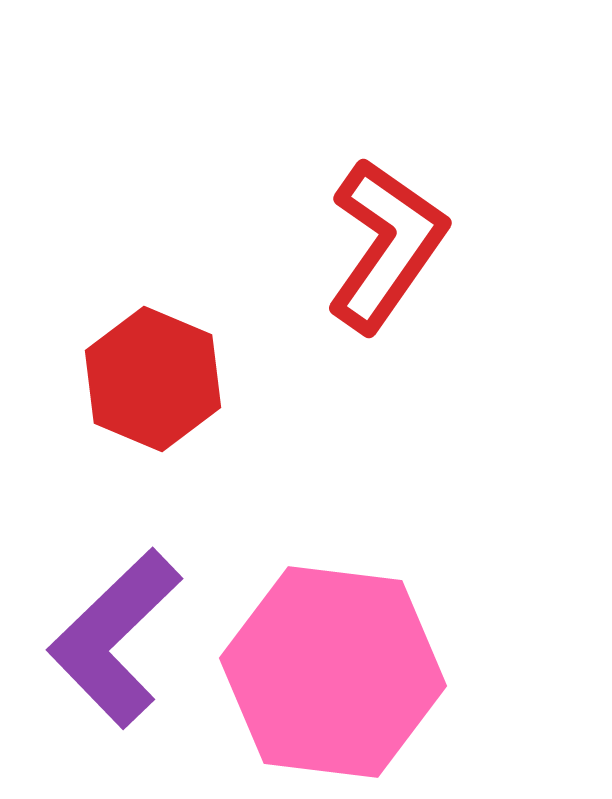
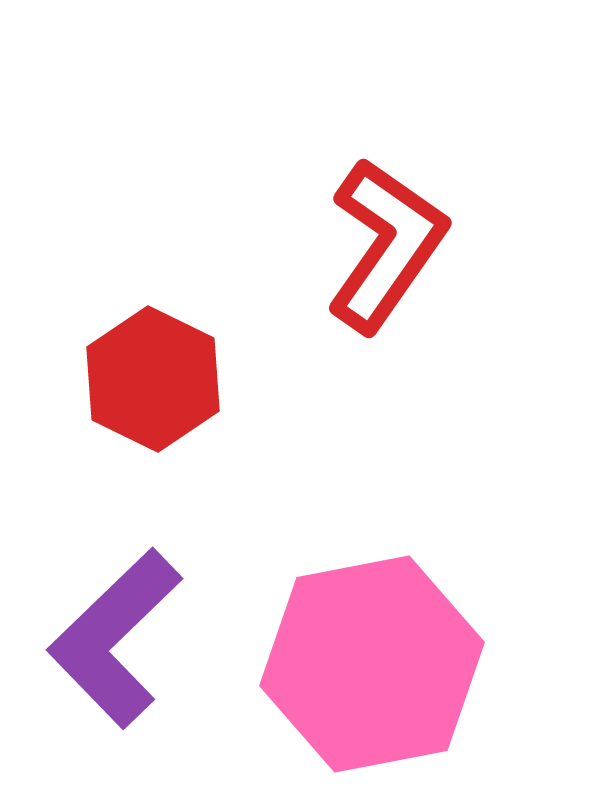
red hexagon: rotated 3 degrees clockwise
pink hexagon: moved 39 px right, 8 px up; rotated 18 degrees counterclockwise
